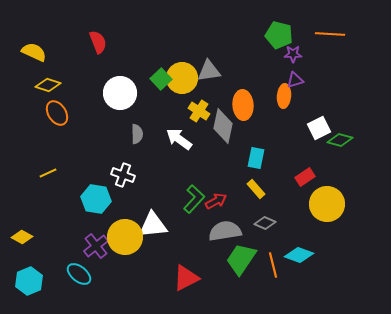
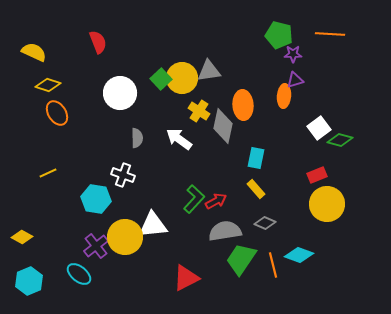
white square at (319, 128): rotated 10 degrees counterclockwise
gray semicircle at (137, 134): moved 4 px down
red rectangle at (305, 177): moved 12 px right, 2 px up; rotated 12 degrees clockwise
